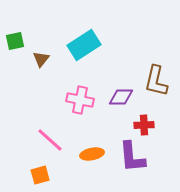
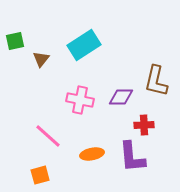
pink line: moved 2 px left, 4 px up
